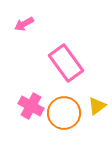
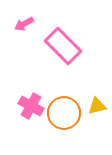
pink rectangle: moved 3 px left, 17 px up; rotated 9 degrees counterclockwise
yellow triangle: rotated 24 degrees clockwise
